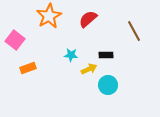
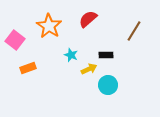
orange star: moved 10 px down; rotated 10 degrees counterclockwise
brown line: rotated 60 degrees clockwise
cyan star: rotated 16 degrees clockwise
